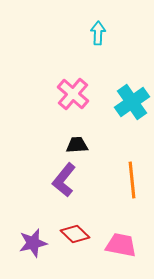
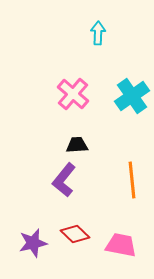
cyan cross: moved 6 px up
